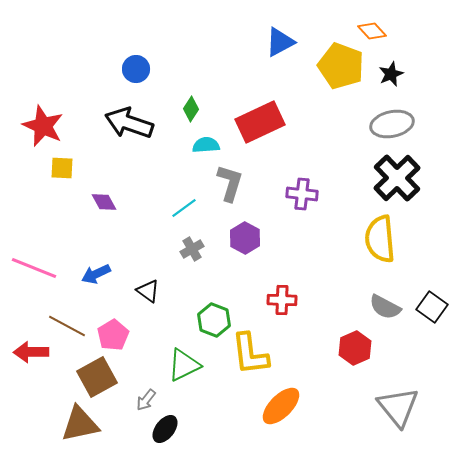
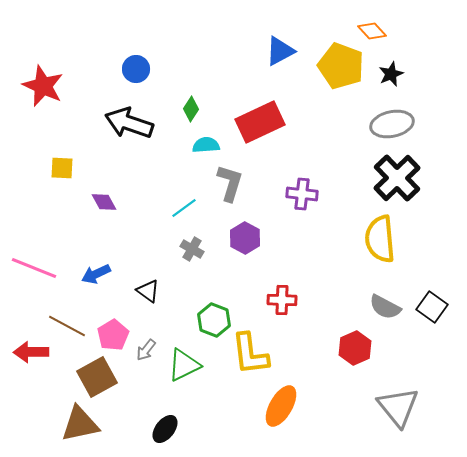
blue triangle: moved 9 px down
red star: moved 40 px up
gray cross: rotated 30 degrees counterclockwise
gray arrow: moved 50 px up
orange ellipse: rotated 15 degrees counterclockwise
